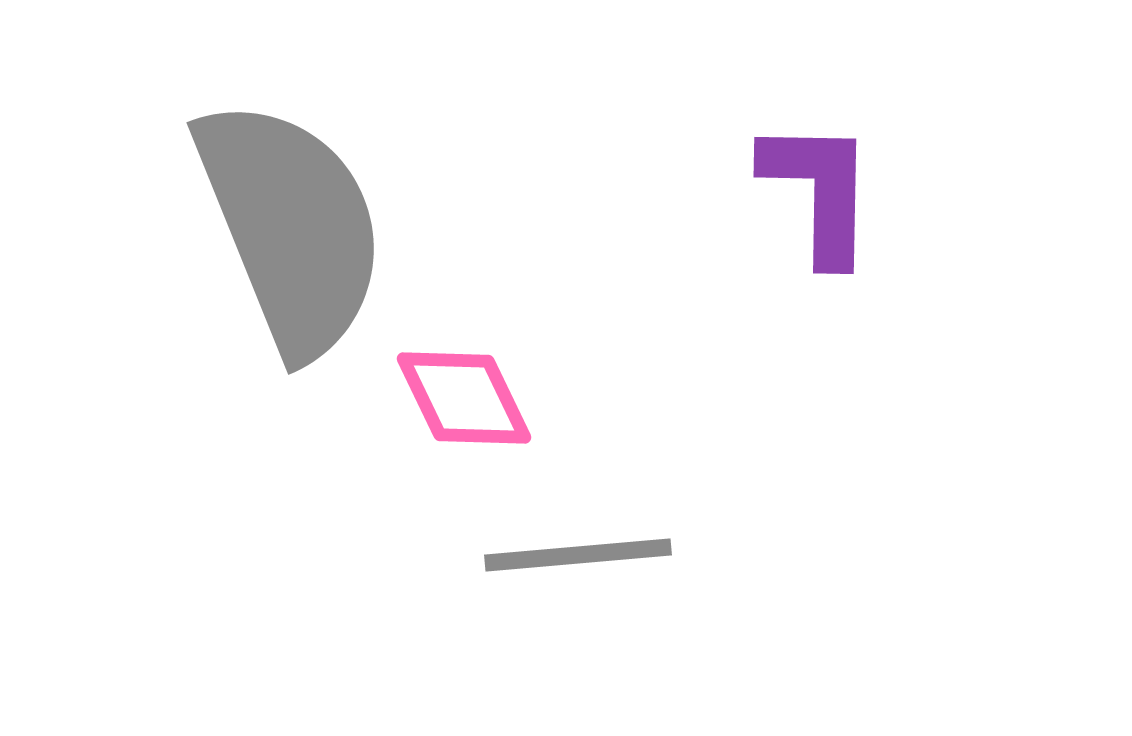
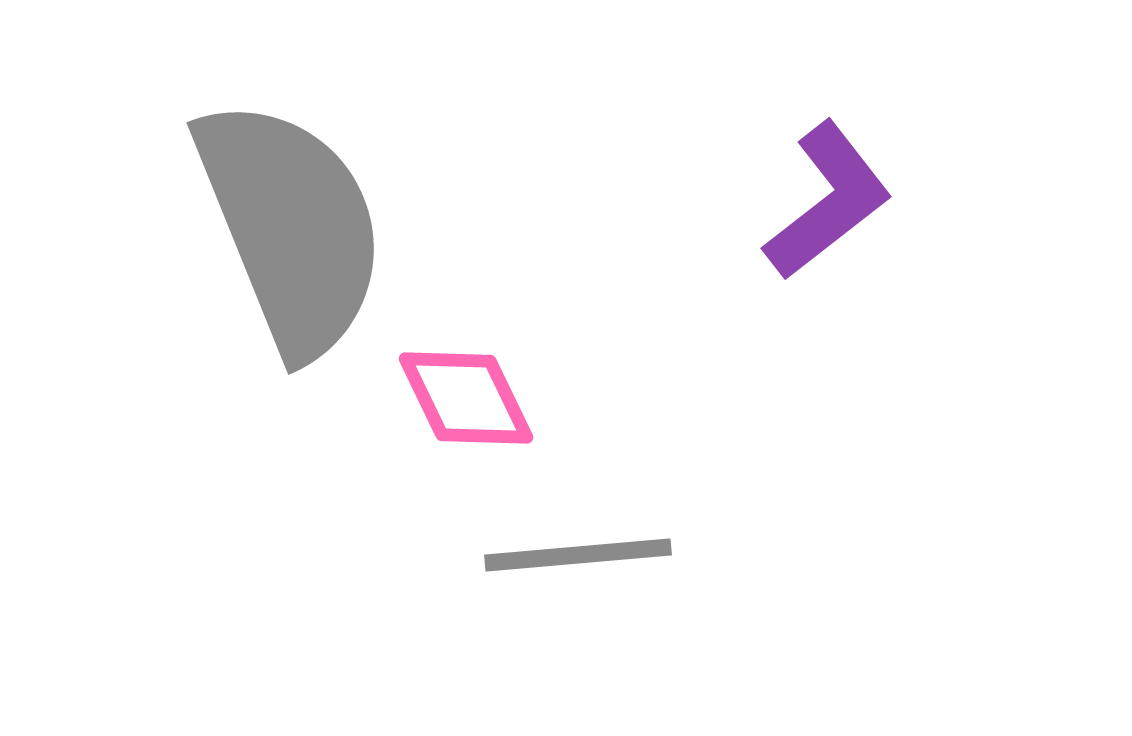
purple L-shape: moved 9 px right, 10 px down; rotated 51 degrees clockwise
pink diamond: moved 2 px right
